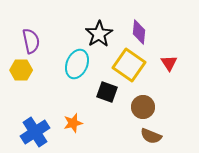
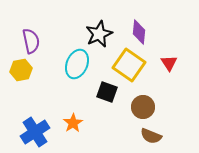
black star: rotated 8 degrees clockwise
yellow hexagon: rotated 10 degrees counterclockwise
orange star: rotated 18 degrees counterclockwise
